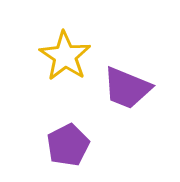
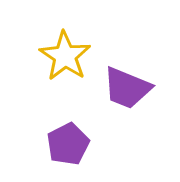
purple pentagon: moved 1 px up
